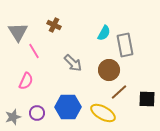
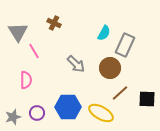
brown cross: moved 2 px up
gray rectangle: rotated 35 degrees clockwise
gray arrow: moved 3 px right, 1 px down
brown circle: moved 1 px right, 2 px up
pink semicircle: moved 1 px up; rotated 24 degrees counterclockwise
brown line: moved 1 px right, 1 px down
yellow ellipse: moved 2 px left
